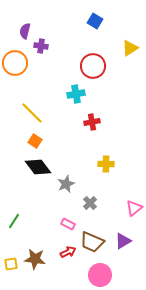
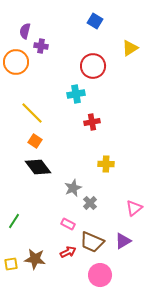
orange circle: moved 1 px right, 1 px up
gray star: moved 7 px right, 4 px down
